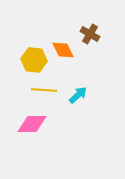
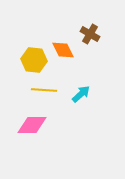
cyan arrow: moved 3 px right, 1 px up
pink diamond: moved 1 px down
